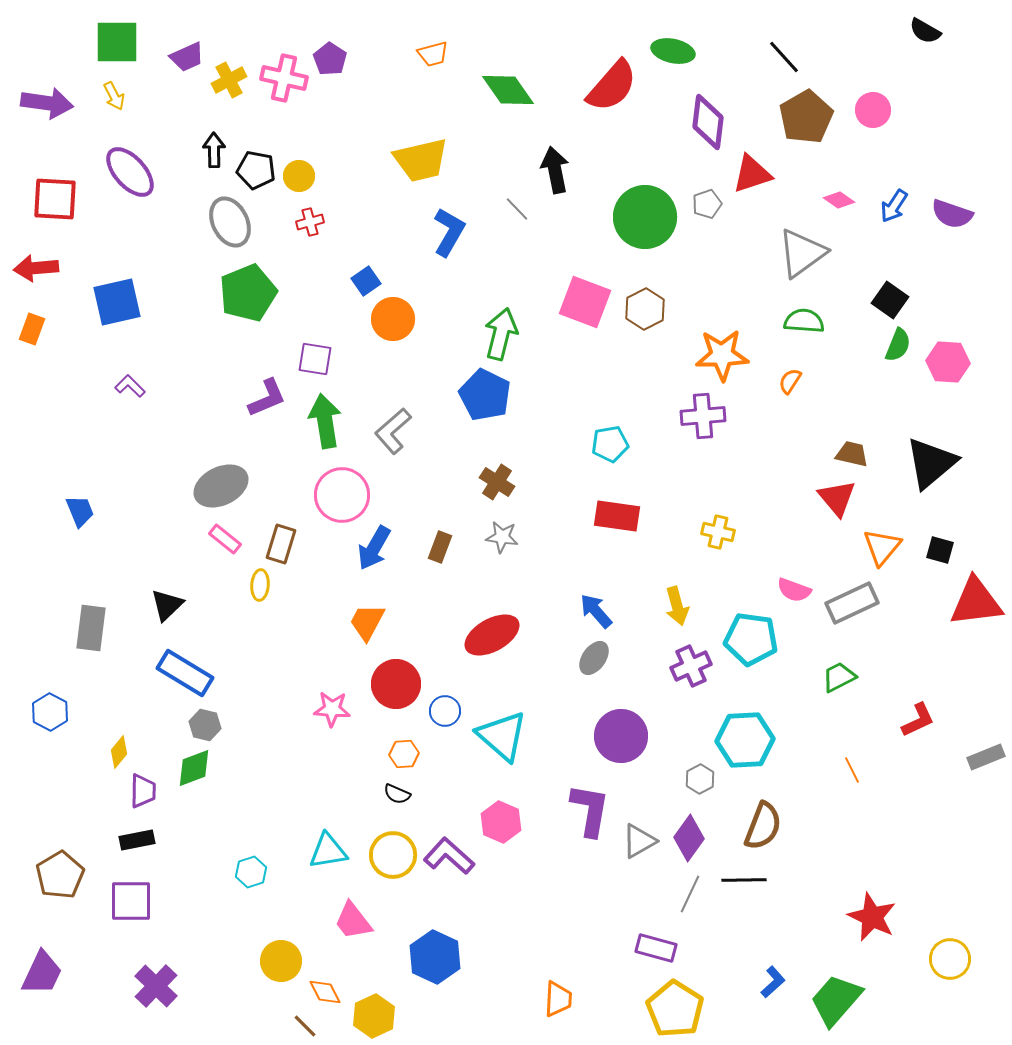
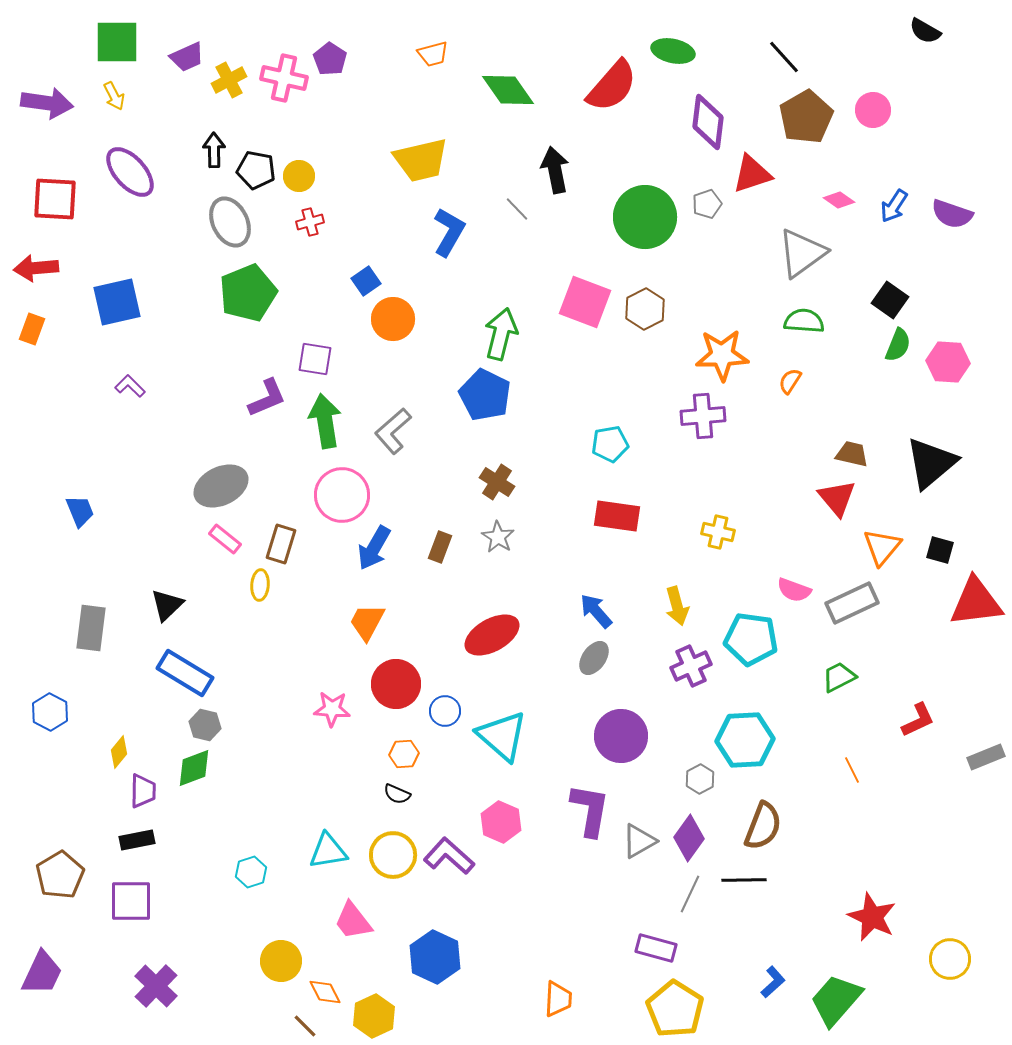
gray star at (502, 537): moved 4 px left; rotated 24 degrees clockwise
